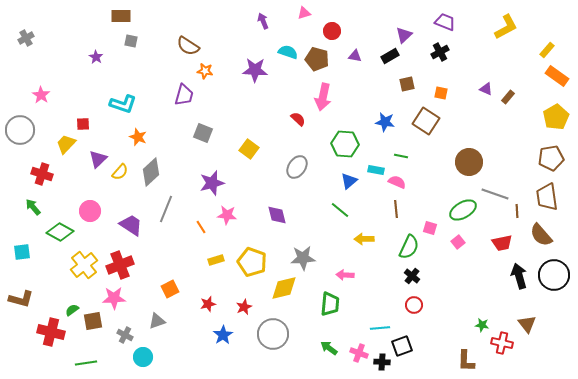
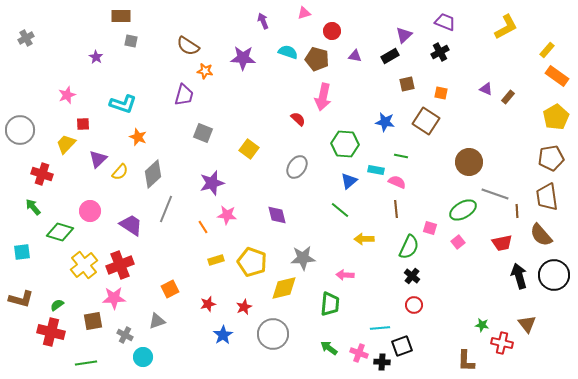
purple star at (255, 70): moved 12 px left, 12 px up
pink star at (41, 95): moved 26 px right; rotated 18 degrees clockwise
gray diamond at (151, 172): moved 2 px right, 2 px down
orange line at (201, 227): moved 2 px right
green diamond at (60, 232): rotated 12 degrees counterclockwise
green semicircle at (72, 310): moved 15 px left, 5 px up
